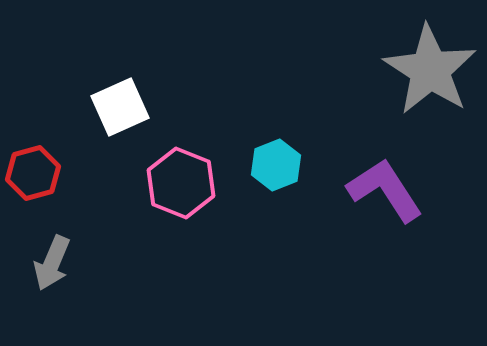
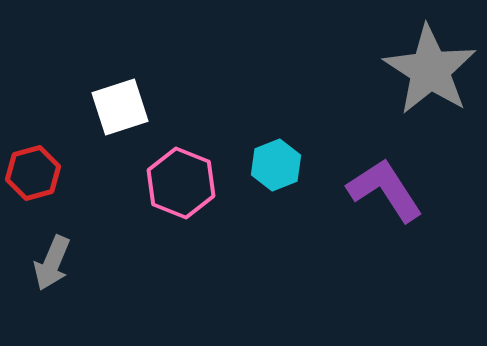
white square: rotated 6 degrees clockwise
